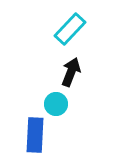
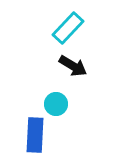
cyan rectangle: moved 2 px left, 1 px up
black arrow: moved 2 px right, 6 px up; rotated 100 degrees clockwise
